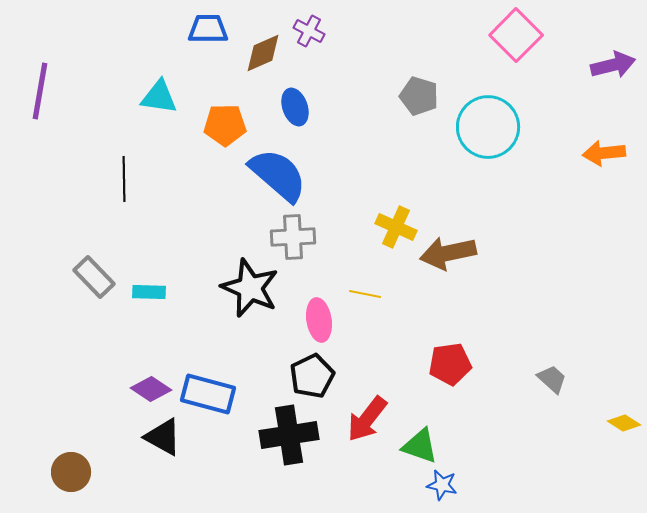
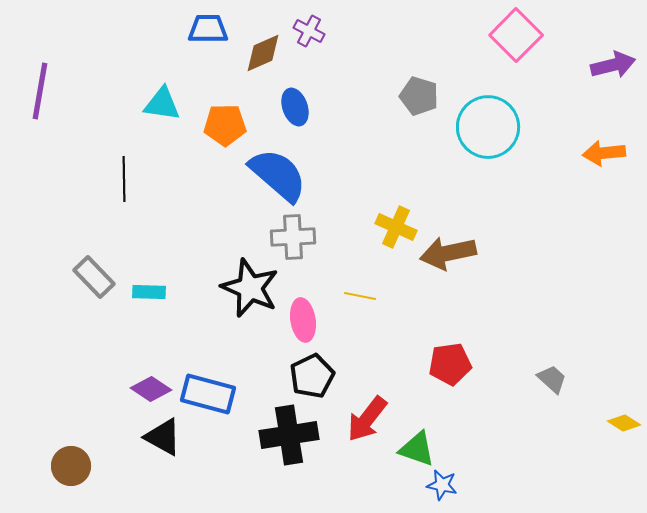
cyan triangle: moved 3 px right, 7 px down
yellow line: moved 5 px left, 2 px down
pink ellipse: moved 16 px left
green triangle: moved 3 px left, 3 px down
brown circle: moved 6 px up
